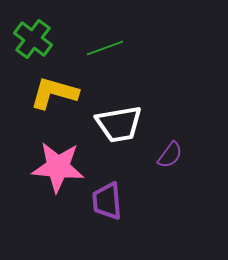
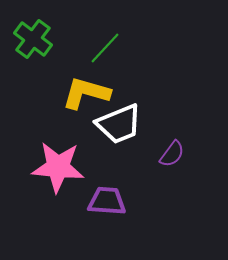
green line: rotated 27 degrees counterclockwise
yellow L-shape: moved 32 px right
white trapezoid: rotated 12 degrees counterclockwise
purple semicircle: moved 2 px right, 1 px up
purple trapezoid: rotated 99 degrees clockwise
